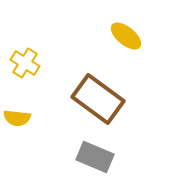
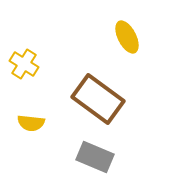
yellow ellipse: moved 1 px right, 1 px down; rotated 24 degrees clockwise
yellow cross: moved 1 px left, 1 px down
yellow semicircle: moved 14 px right, 5 px down
